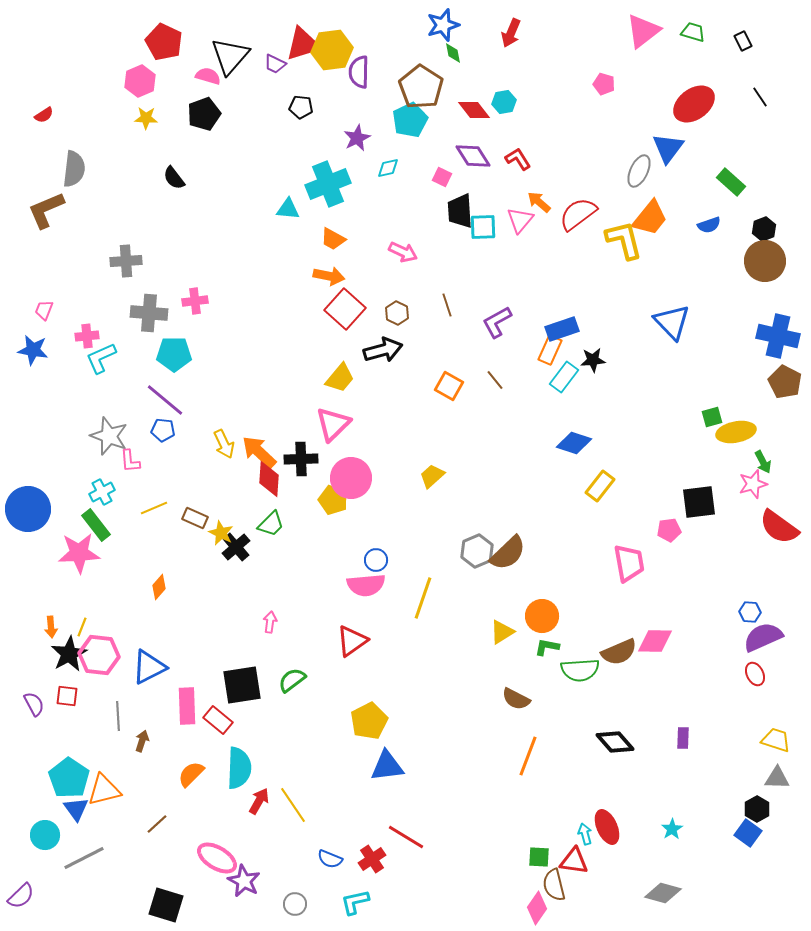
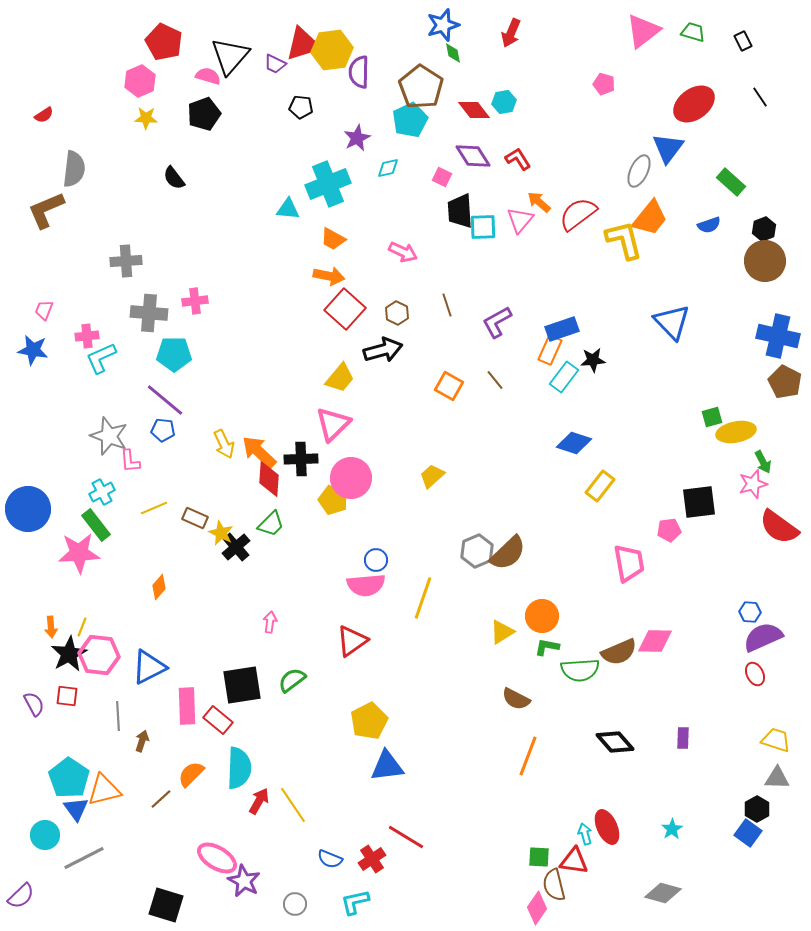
brown line at (157, 824): moved 4 px right, 25 px up
